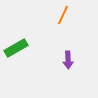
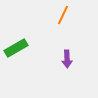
purple arrow: moved 1 px left, 1 px up
